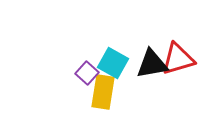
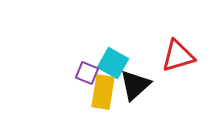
red triangle: moved 3 px up
black triangle: moved 17 px left, 21 px down; rotated 32 degrees counterclockwise
purple square: rotated 20 degrees counterclockwise
